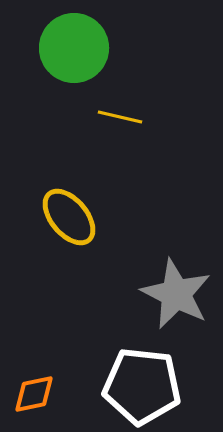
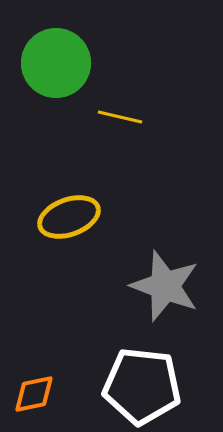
green circle: moved 18 px left, 15 px down
yellow ellipse: rotated 70 degrees counterclockwise
gray star: moved 11 px left, 8 px up; rotated 6 degrees counterclockwise
